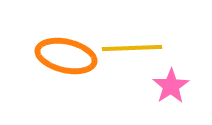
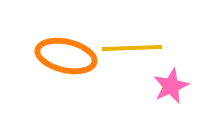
pink star: rotated 9 degrees clockwise
